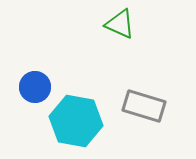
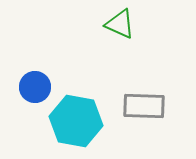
gray rectangle: rotated 15 degrees counterclockwise
